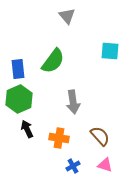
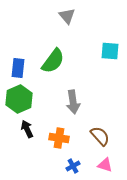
blue rectangle: moved 1 px up; rotated 12 degrees clockwise
